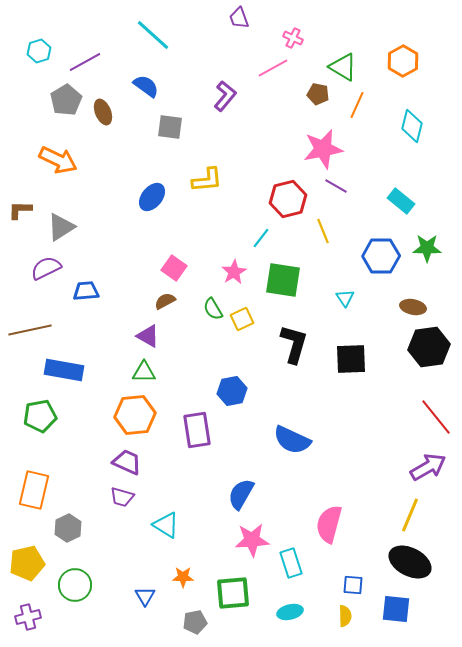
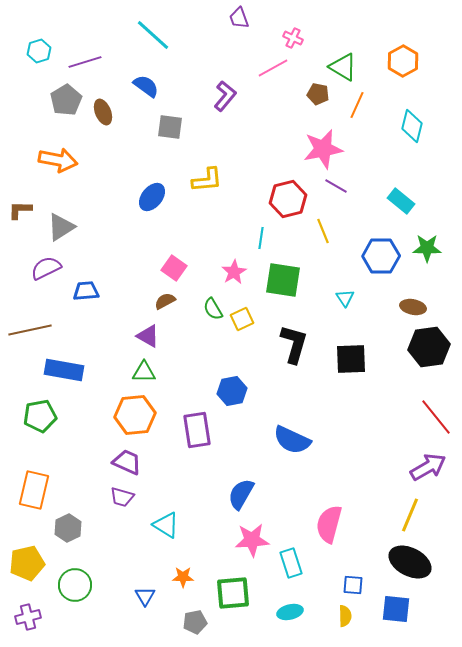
purple line at (85, 62): rotated 12 degrees clockwise
orange arrow at (58, 160): rotated 15 degrees counterclockwise
cyan line at (261, 238): rotated 30 degrees counterclockwise
